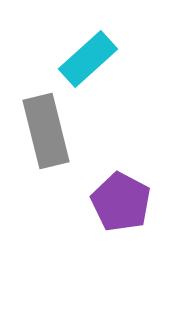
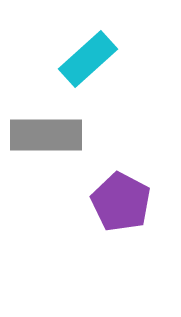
gray rectangle: moved 4 px down; rotated 76 degrees counterclockwise
